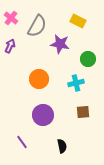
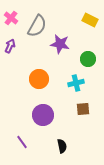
yellow rectangle: moved 12 px right, 1 px up
brown square: moved 3 px up
